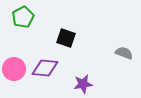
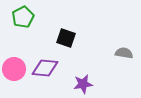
gray semicircle: rotated 12 degrees counterclockwise
